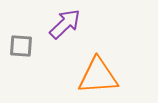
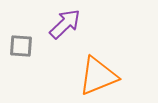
orange triangle: rotated 18 degrees counterclockwise
